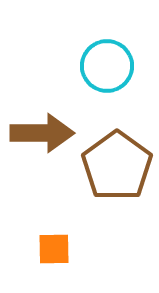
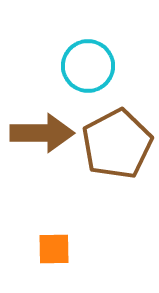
cyan circle: moved 19 px left
brown pentagon: moved 22 px up; rotated 8 degrees clockwise
